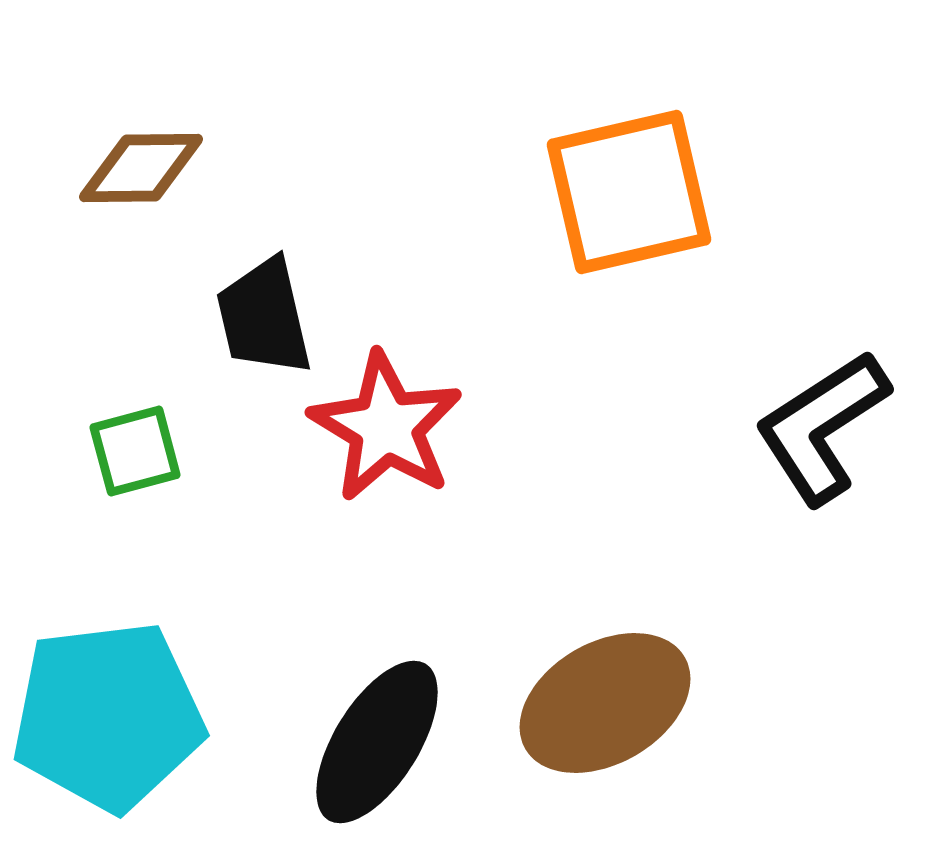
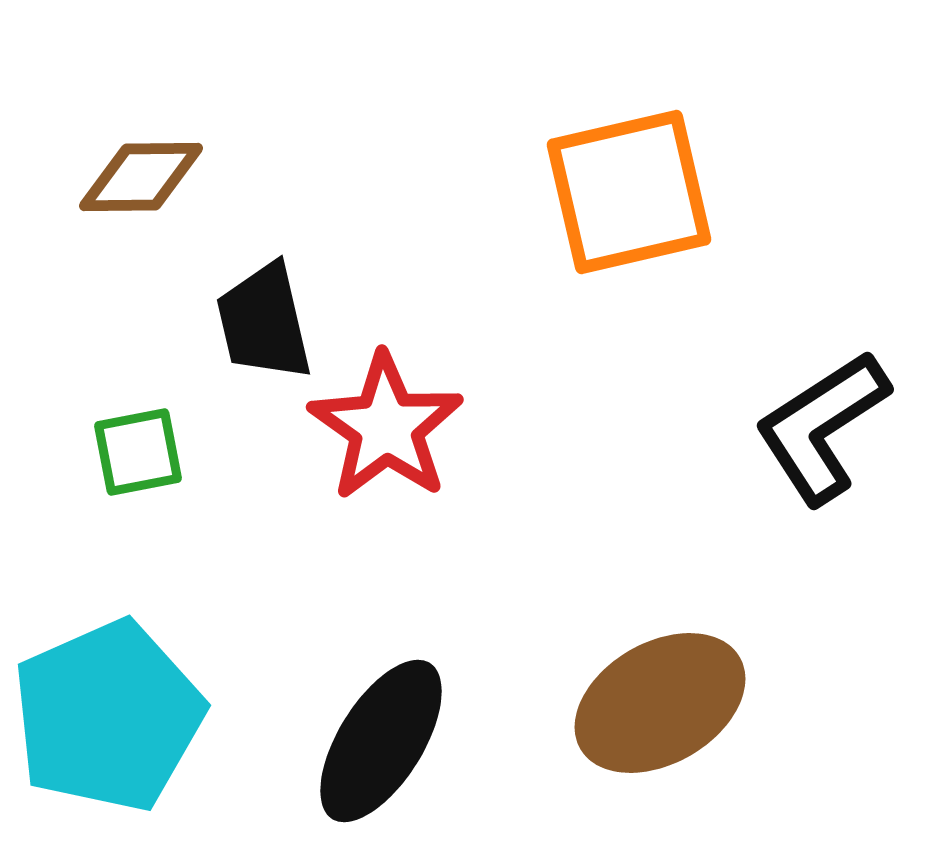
brown diamond: moved 9 px down
black trapezoid: moved 5 px down
red star: rotated 4 degrees clockwise
green square: moved 3 px right, 1 px down; rotated 4 degrees clockwise
brown ellipse: moved 55 px right
cyan pentagon: rotated 17 degrees counterclockwise
black ellipse: moved 4 px right, 1 px up
